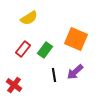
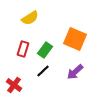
yellow semicircle: moved 1 px right
orange square: moved 1 px left
red rectangle: rotated 21 degrees counterclockwise
black line: moved 11 px left, 4 px up; rotated 56 degrees clockwise
